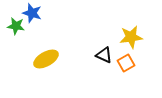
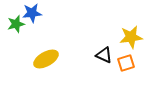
blue star: rotated 24 degrees counterclockwise
green star: moved 2 px up; rotated 24 degrees counterclockwise
orange square: rotated 12 degrees clockwise
